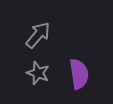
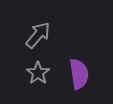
gray star: rotated 15 degrees clockwise
